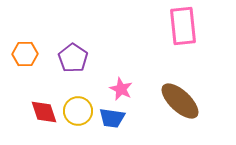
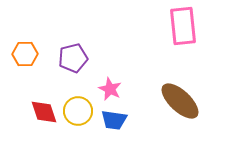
purple pentagon: rotated 24 degrees clockwise
pink star: moved 11 px left
blue trapezoid: moved 2 px right, 2 px down
